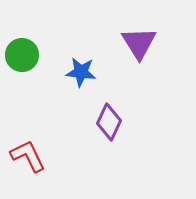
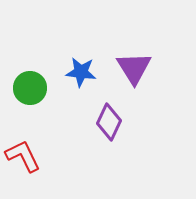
purple triangle: moved 5 px left, 25 px down
green circle: moved 8 px right, 33 px down
red L-shape: moved 5 px left
